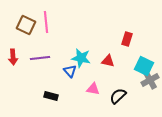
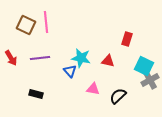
red arrow: moved 2 px left, 1 px down; rotated 28 degrees counterclockwise
black rectangle: moved 15 px left, 2 px up
